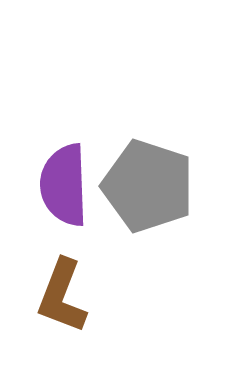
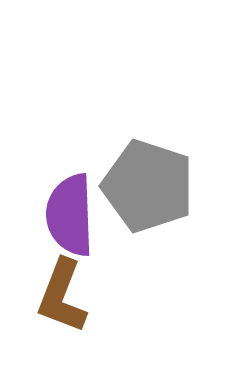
purple semicircle: moved 6 px right, 30 px down
